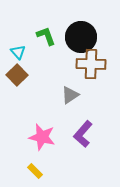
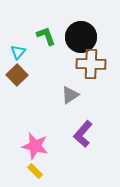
cyan triangle: rotated 21 degrees clockwise
pink star: moved 7 px left, 9 px down
